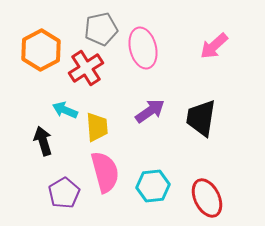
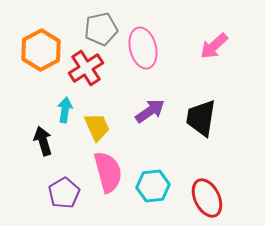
cyan arrow: rotated 75 degrees clockwise
yellow trapezoid: rotated 20 degrees counterclockwise
pink semicircle: moved 3 px right
